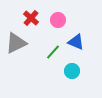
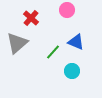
pink circle: moved 9 px right, 10 px up
gray triangle: moved 1 px right; rotated 15 degrees counterclockwise
